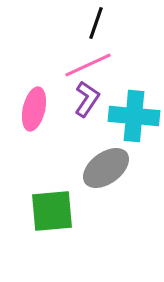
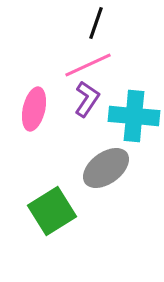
green square: rotated 27 degrees counterclockwise
